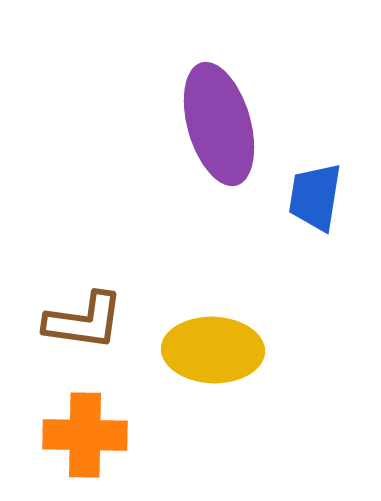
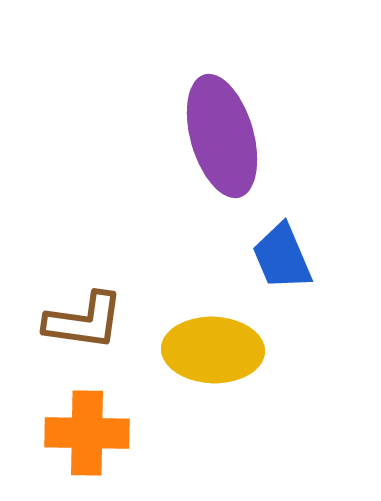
purple ellipse: moved 3 px right, 12 px down
blue trapezoid: moved 33 px left, 60 px down; rotated 32 degrees counterclockwise
orange cross: moved 2 px right, 2 px up
